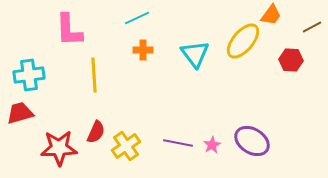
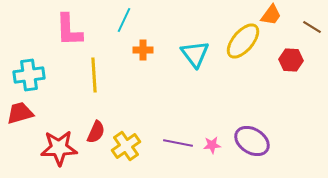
cyan line: moved 13 px left, 2 px down; rotated 40 degrees counterclockwise
brown line: rotated 60 degrees clockwise
pink star: rotated 24 degrees clockwise
